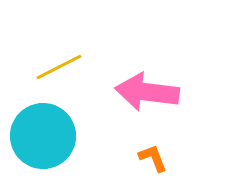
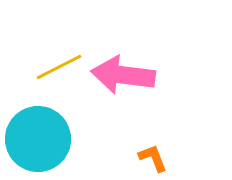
pink arrow: moved 24 px left, 17 px up
cyan circle: moved 5 px left, 3 px down
